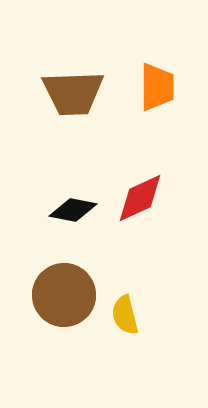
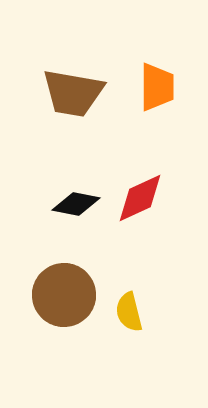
brown trapezoid: rotated 12 degrees clockwise
black diamond: moved 3 px right, 6 px up
yellow semicircle: moved 4 px right, 3 px up
